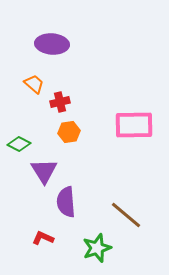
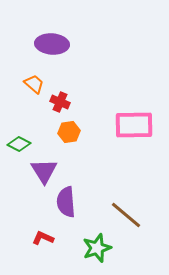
red cross: rotated 36 degrees clockwise
